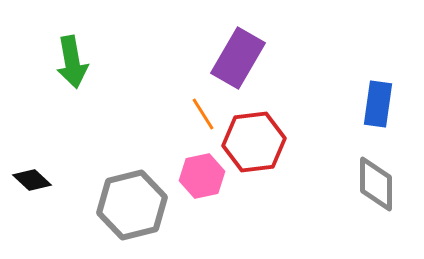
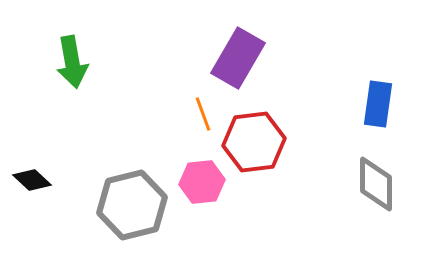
orange line: rotated 12 degrees clockwise
pink hexagon: moved 6 px down; rotated 6 degrees clockwise
